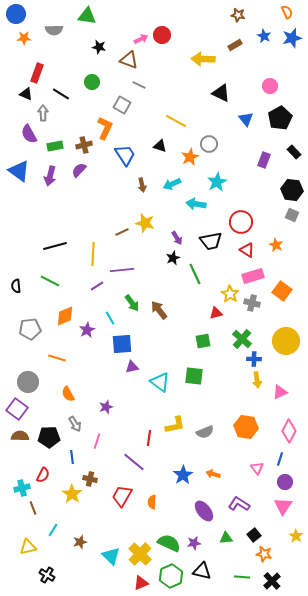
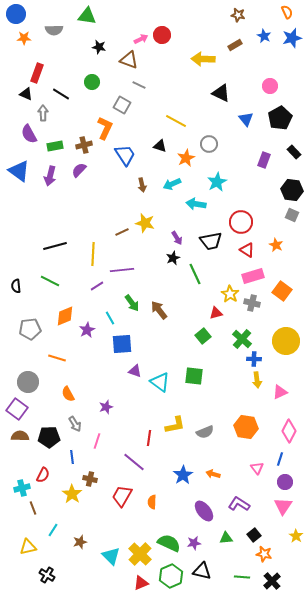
orange star at (190, 157): moved 4 px left, 1 px down
green square at (203, 341): moved 5 px up; rotated 28 degrees counterclockwise
purple triangle at (132, 367): moved 3 px right, 4 px down; rotated 32 degrees clockwise
